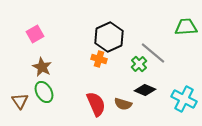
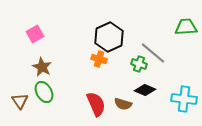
green cross: rotated 28 degrees counterclockwise
cyan cross: rotated 20 degrees counterclockwise
